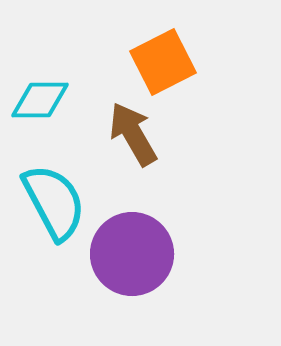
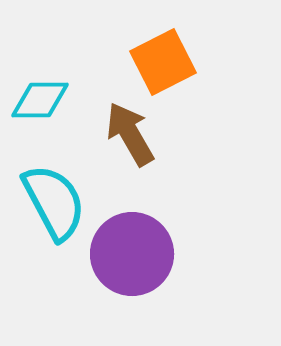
brown arrow: moved 3 px left
